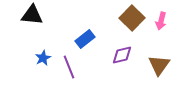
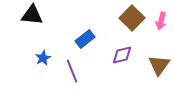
purple line: moved 3 px right, 4 px down
